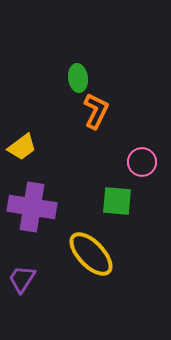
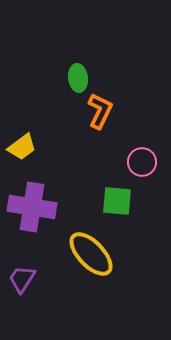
orange L-shape: moved 4 px right
